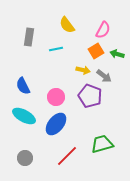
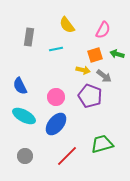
orange square: moved 1 px left, 4 px down; rotated 14 degrees clockwise
blue semicircle: moved 3 px left
gray circle: moved 2 px up
